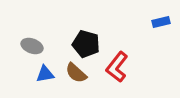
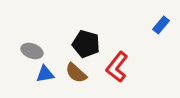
blue rectangle: moved 3 px down; rotated 36 degrees counterclockwise
gray ellipse: moved 5 px down
